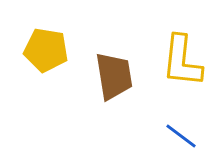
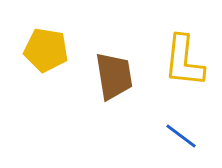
yellow L-shape: moved 2 px right
